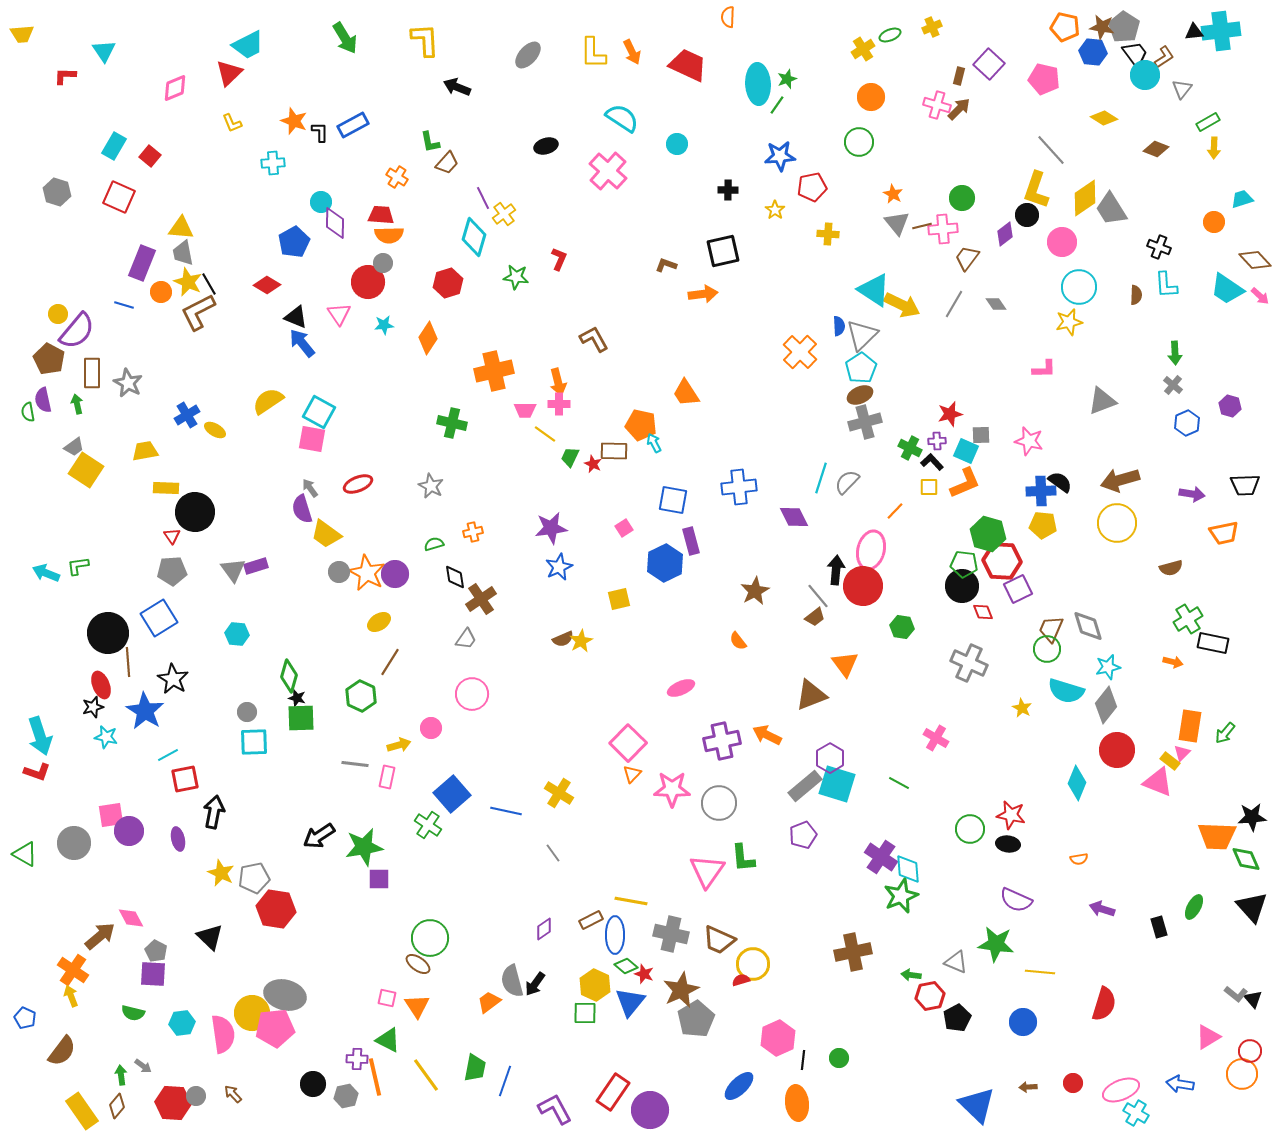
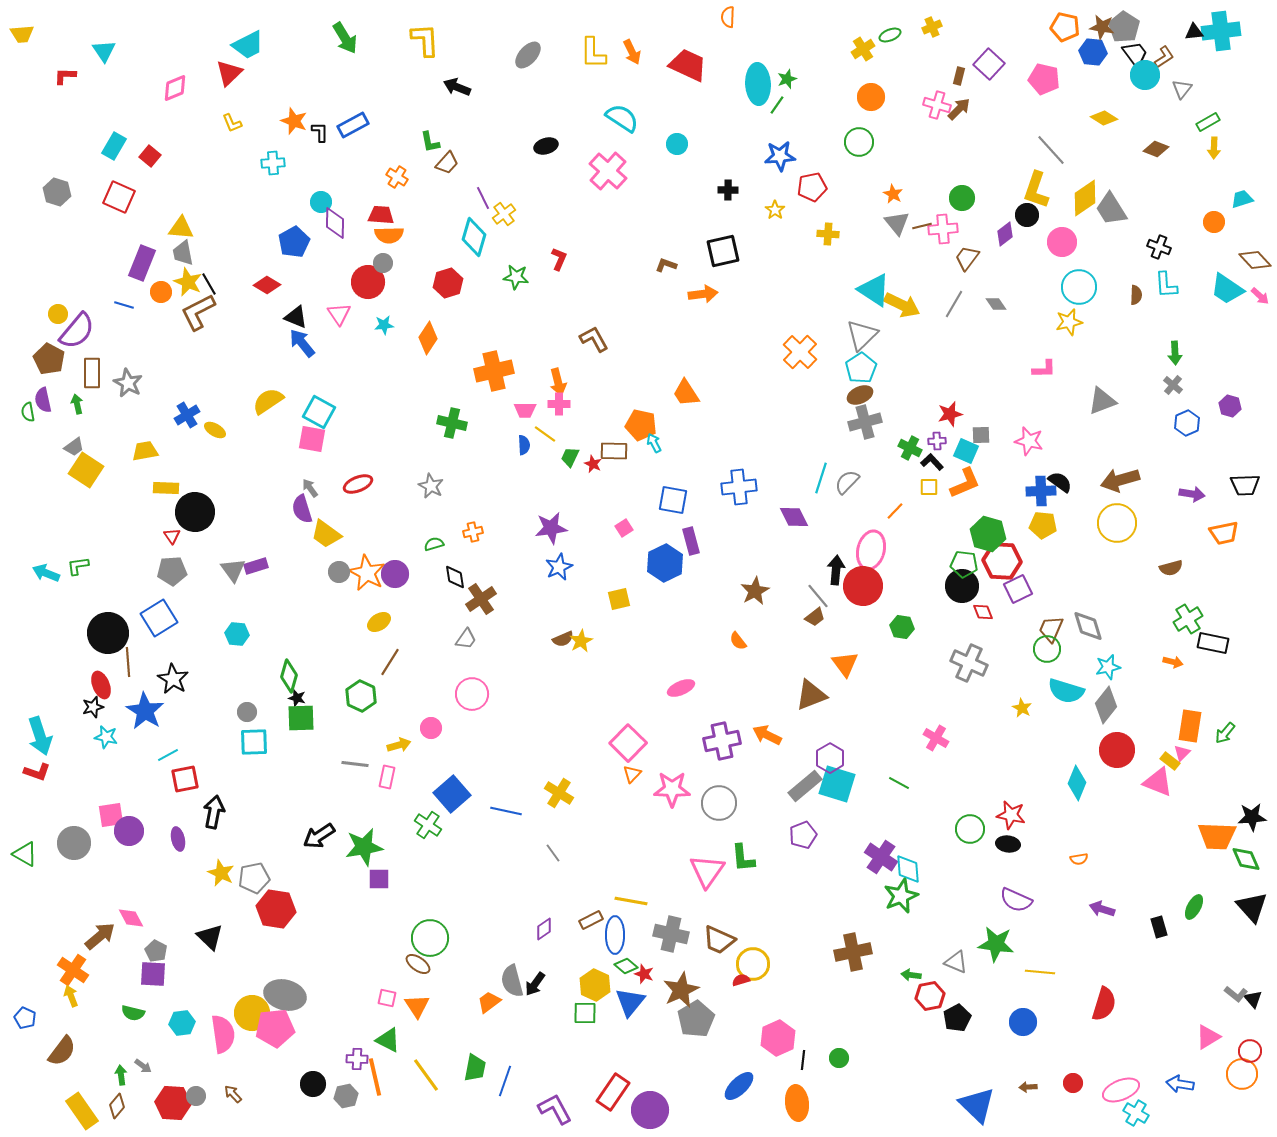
blue semicircle at (839, 326): moved 315 px left, 119 px down
